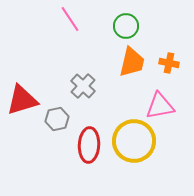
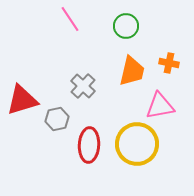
orange trapezoid: moved 9 px down
yellow circle: moved 3 px right, 3 px down
